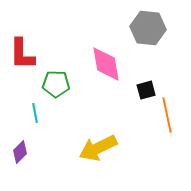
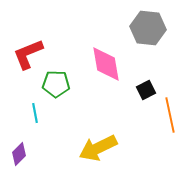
red L-shape: moved 6 px right; rotated 68 degrees clockwise
black square: rotated 12 degrees counterclockwise
orange line: moved 3 px right
purple diamond: moved 1 px left, 2 px down
